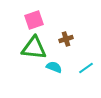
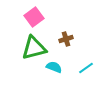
pink square: moved 3 px up; rotated 18 degrees counterclockwise
green triangle: rotated 20 degrees counterclockwise
